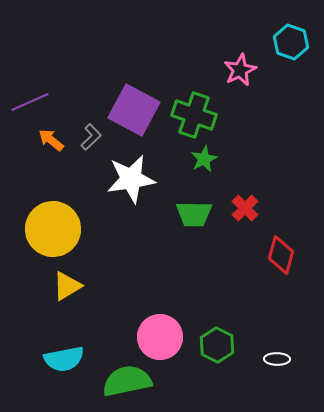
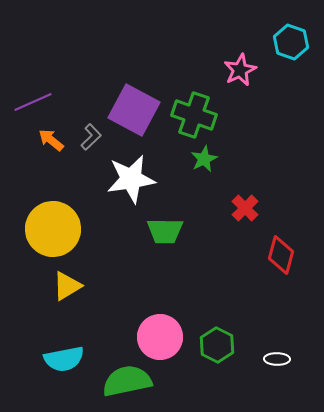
purple line: moved 3 px right
green trapezoid: moved 29 px left, 17 px down
